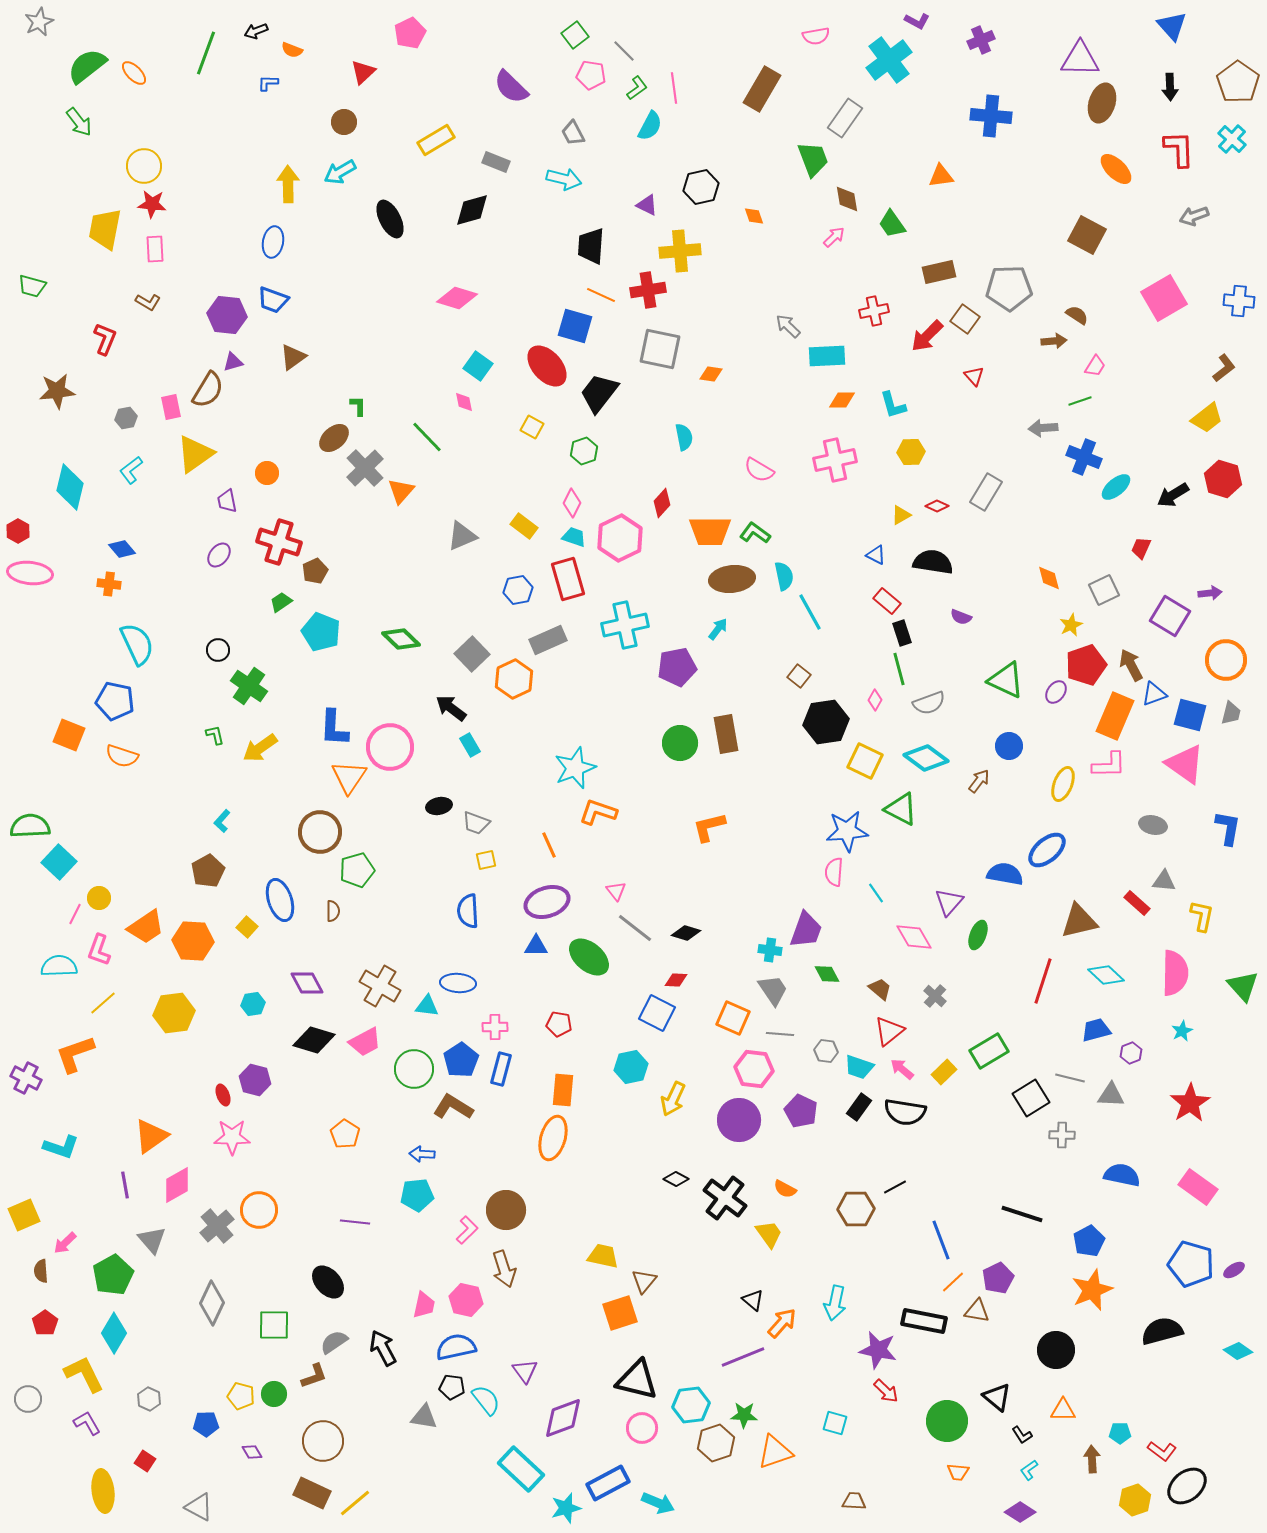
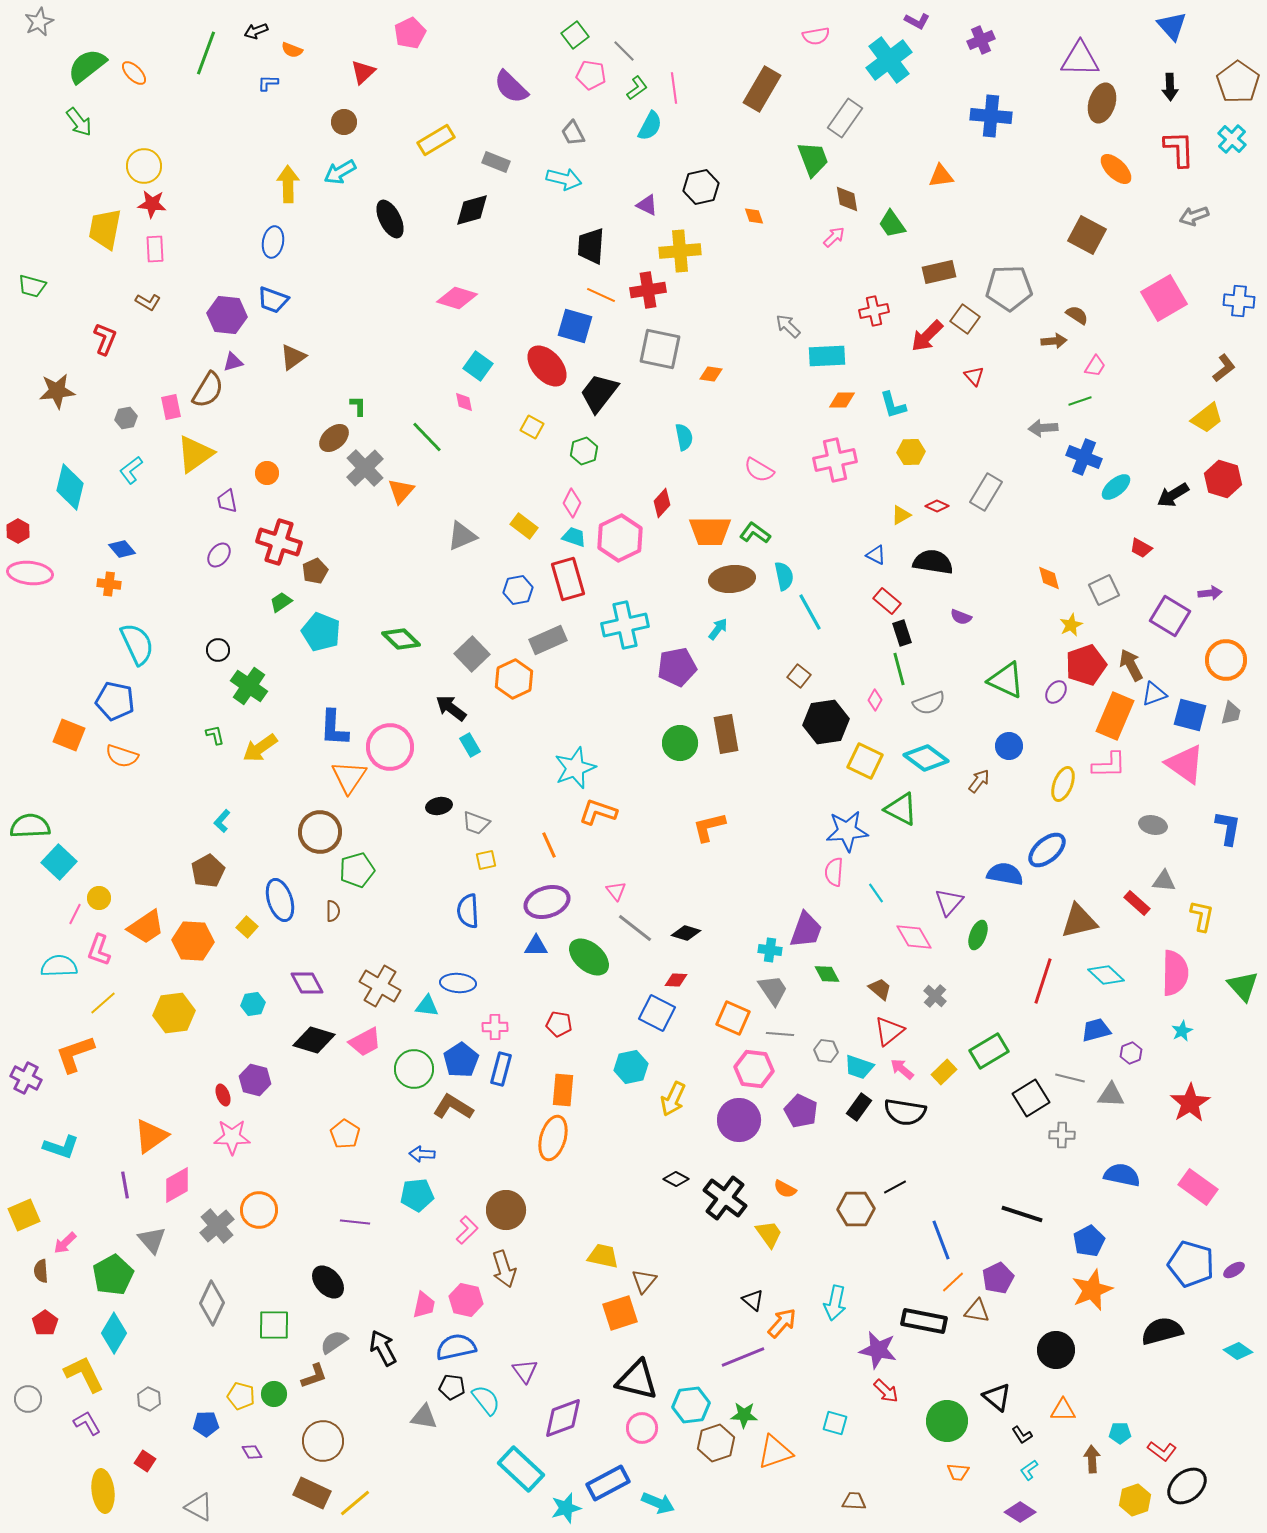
red trapezoid at (1141, 548): rotated 85 degrees counterclockwise
